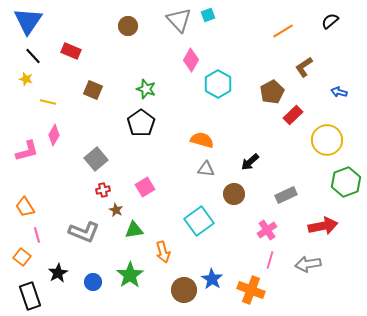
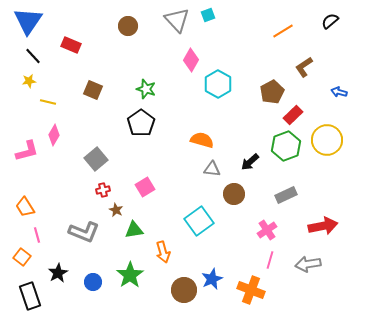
gray triangle at (179, 20): moved 2 px left
red rectangle at (71, 51): moved 6 px up
yellow star at (26, 79): moved 3 px right, 2 px down; rotated 24 degrees counterclockwise
gray triangle at (206, 169): moved 6 px right
green hexagon at (346, 182): moved 60 px left, 36 px up
blue star at (212, 279): rotated 15 degrees clockwise
